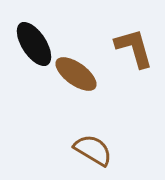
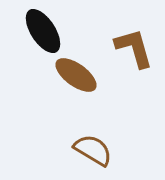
black ellipse: moved 9 px right, 13 px up
brown ellipse: moved 1 px down
